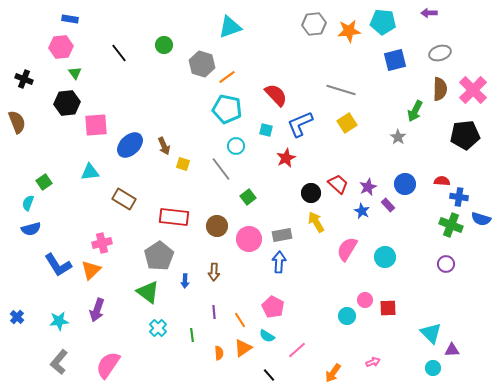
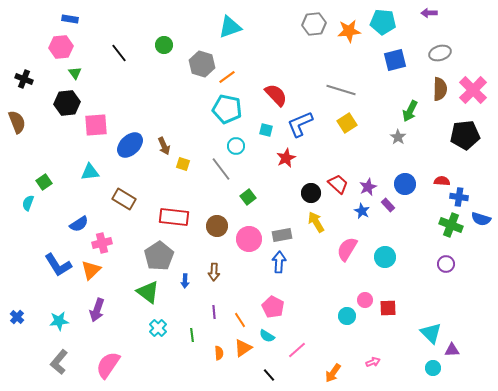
green arrow at (415, 111): moved 5 px left
blue semicircle at (31, 229): moved 48 px right, 5 px up; rotated 18 degrees counterclockwise
